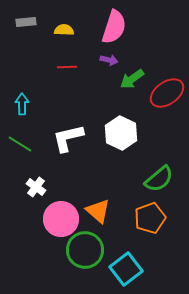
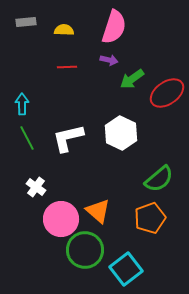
green line: moved 7 px right, 6 px up; rotated 30 degrees clockwise
